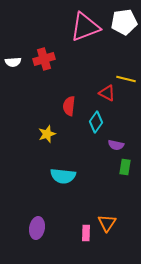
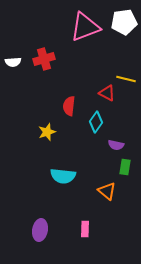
yellow star: moved 2 px up
orange triangle: moved 32 px up; rotated 24 degrees counterclockwise
purple ellipse: moved 3 px right, 2 px down
pink rectangle: moved 1 px left, 4 px up
